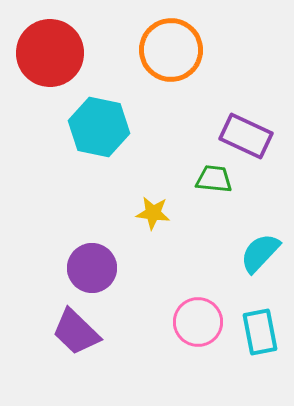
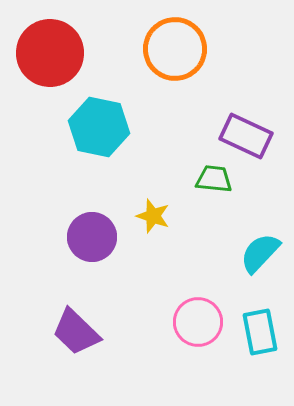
orange circle: moved 4 px right, 1 px up
yellow star: moved 3 px down; rotated 12 degrees clockwise
purple circle: moved 31 px up
